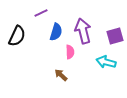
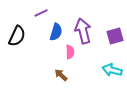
cyan arrow: moved 6 px right, 8 px down
